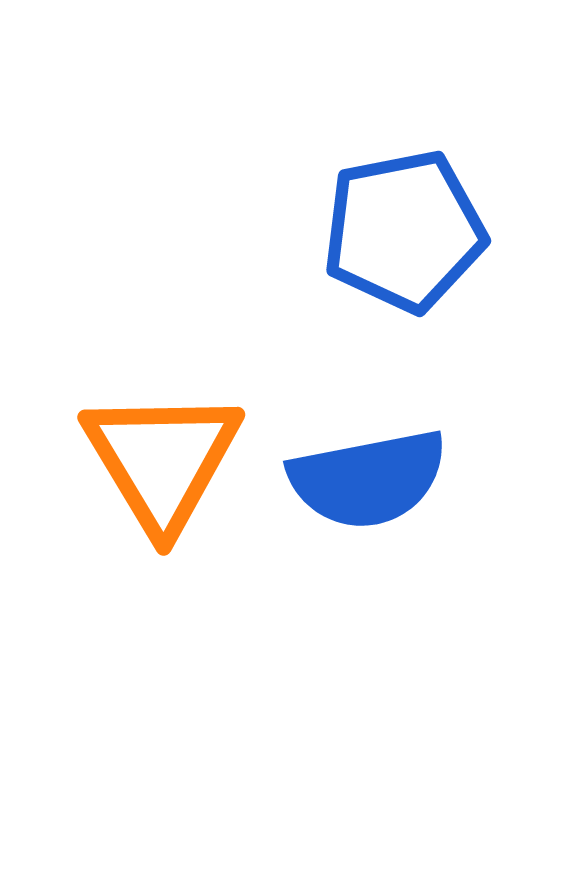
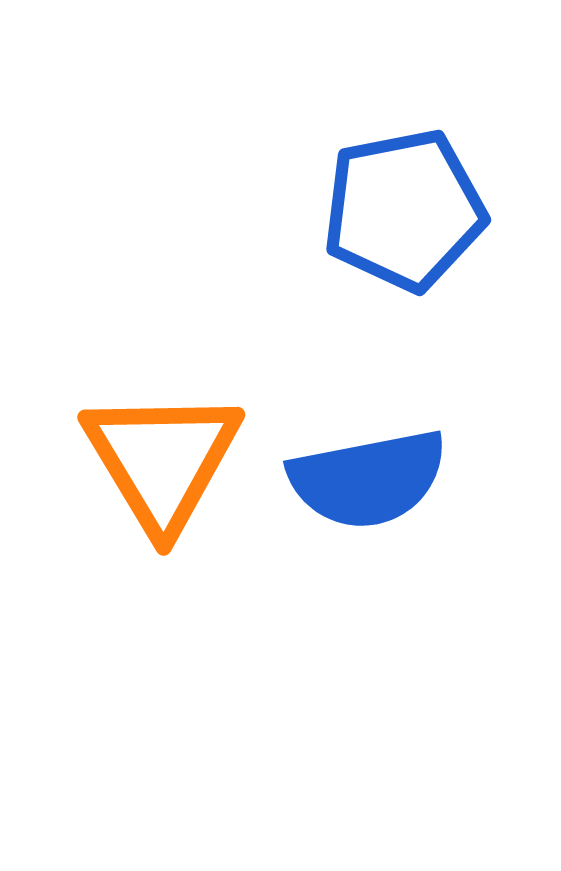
blue pentagon: moved 21 px up
